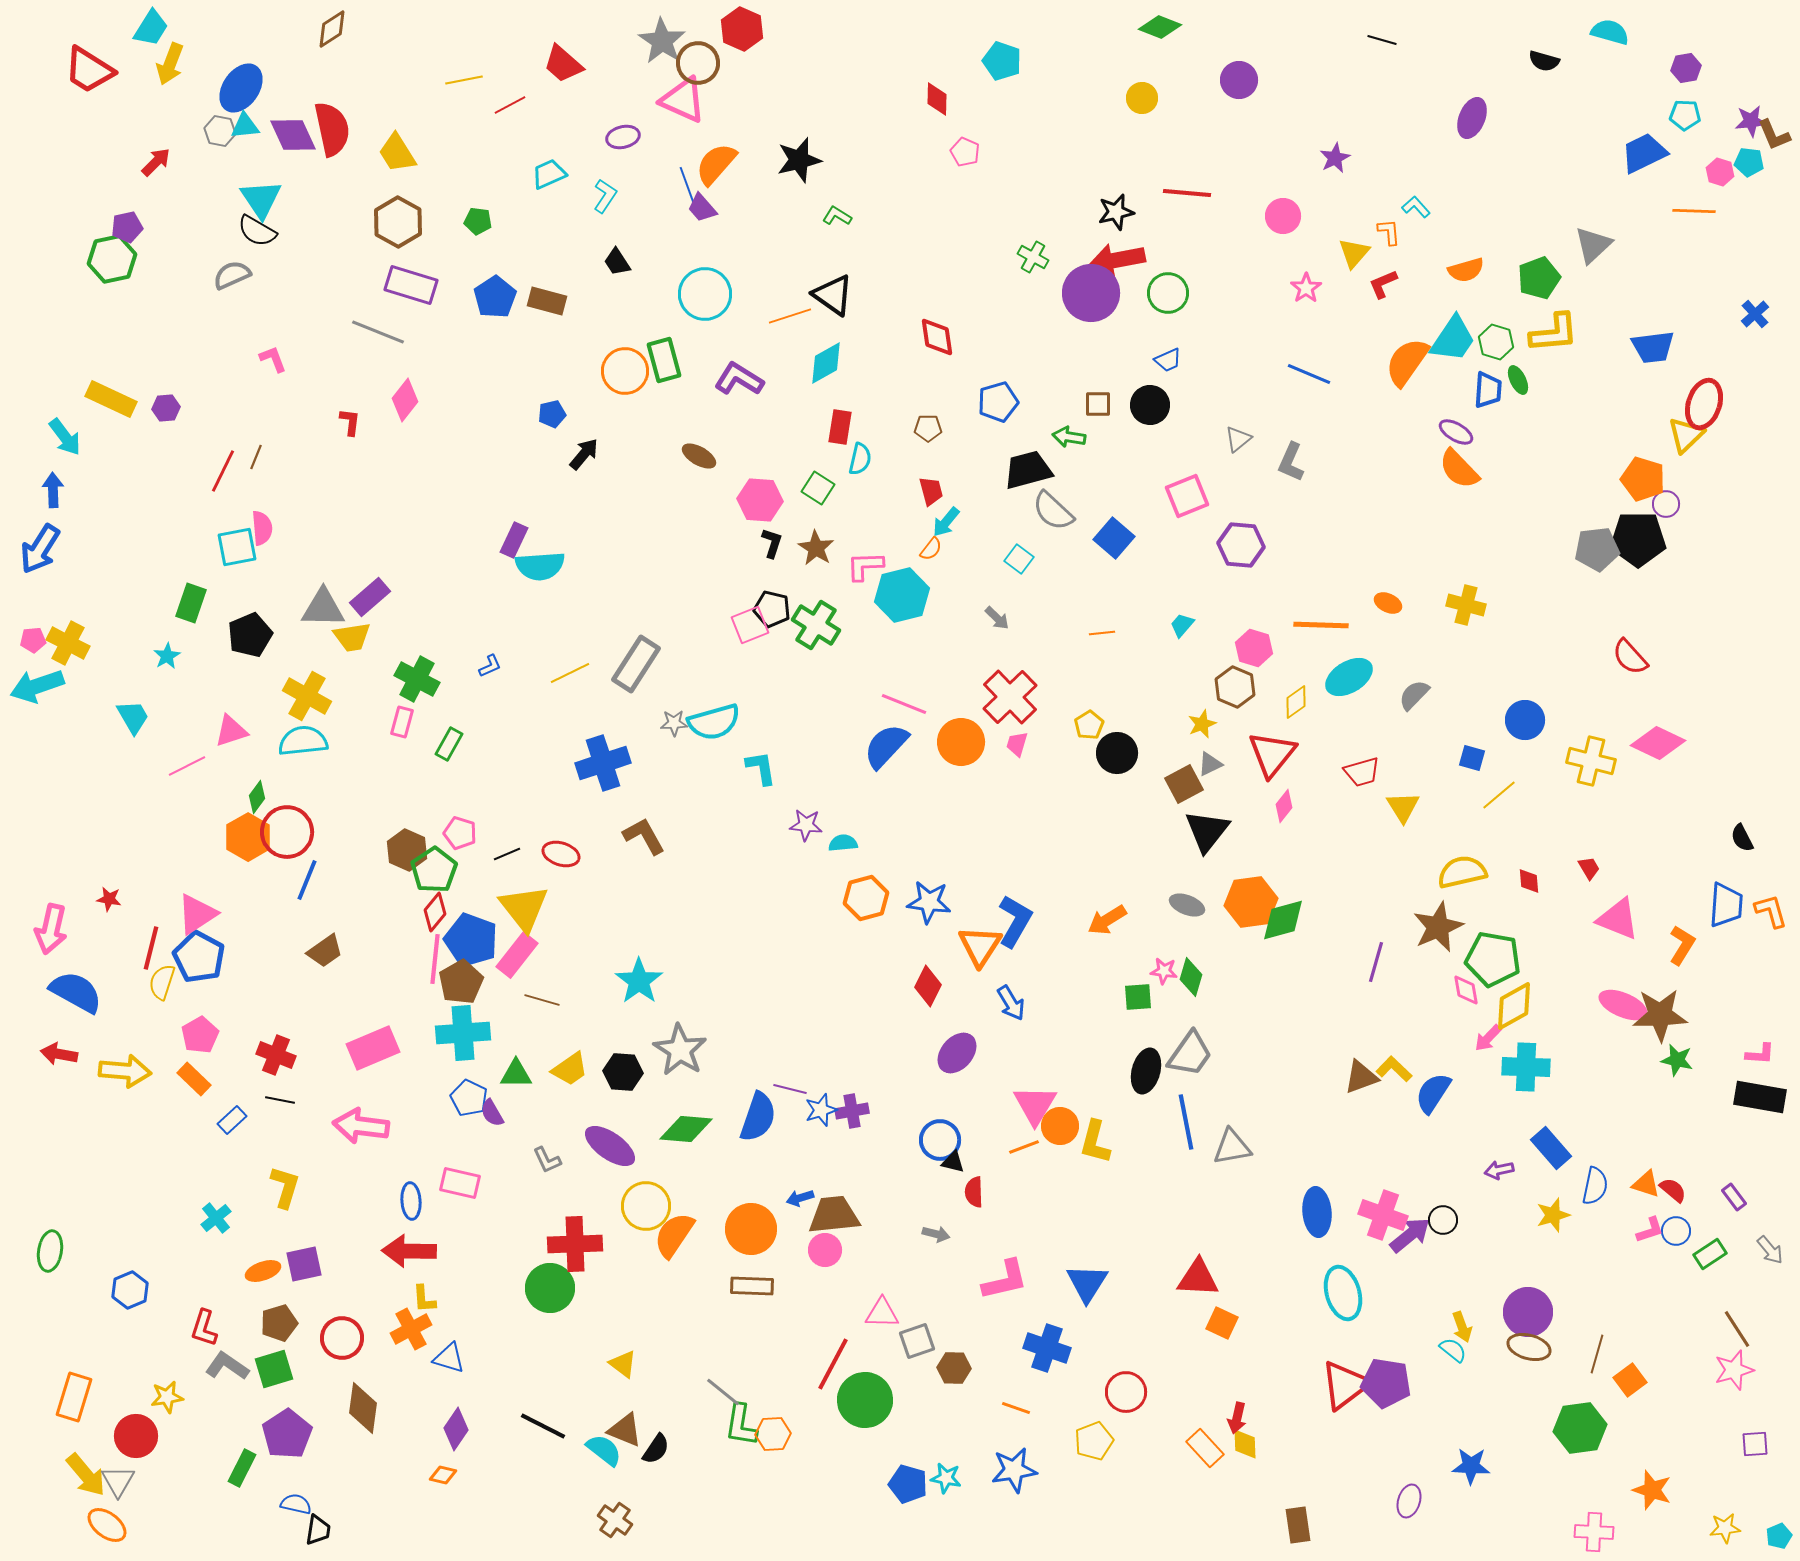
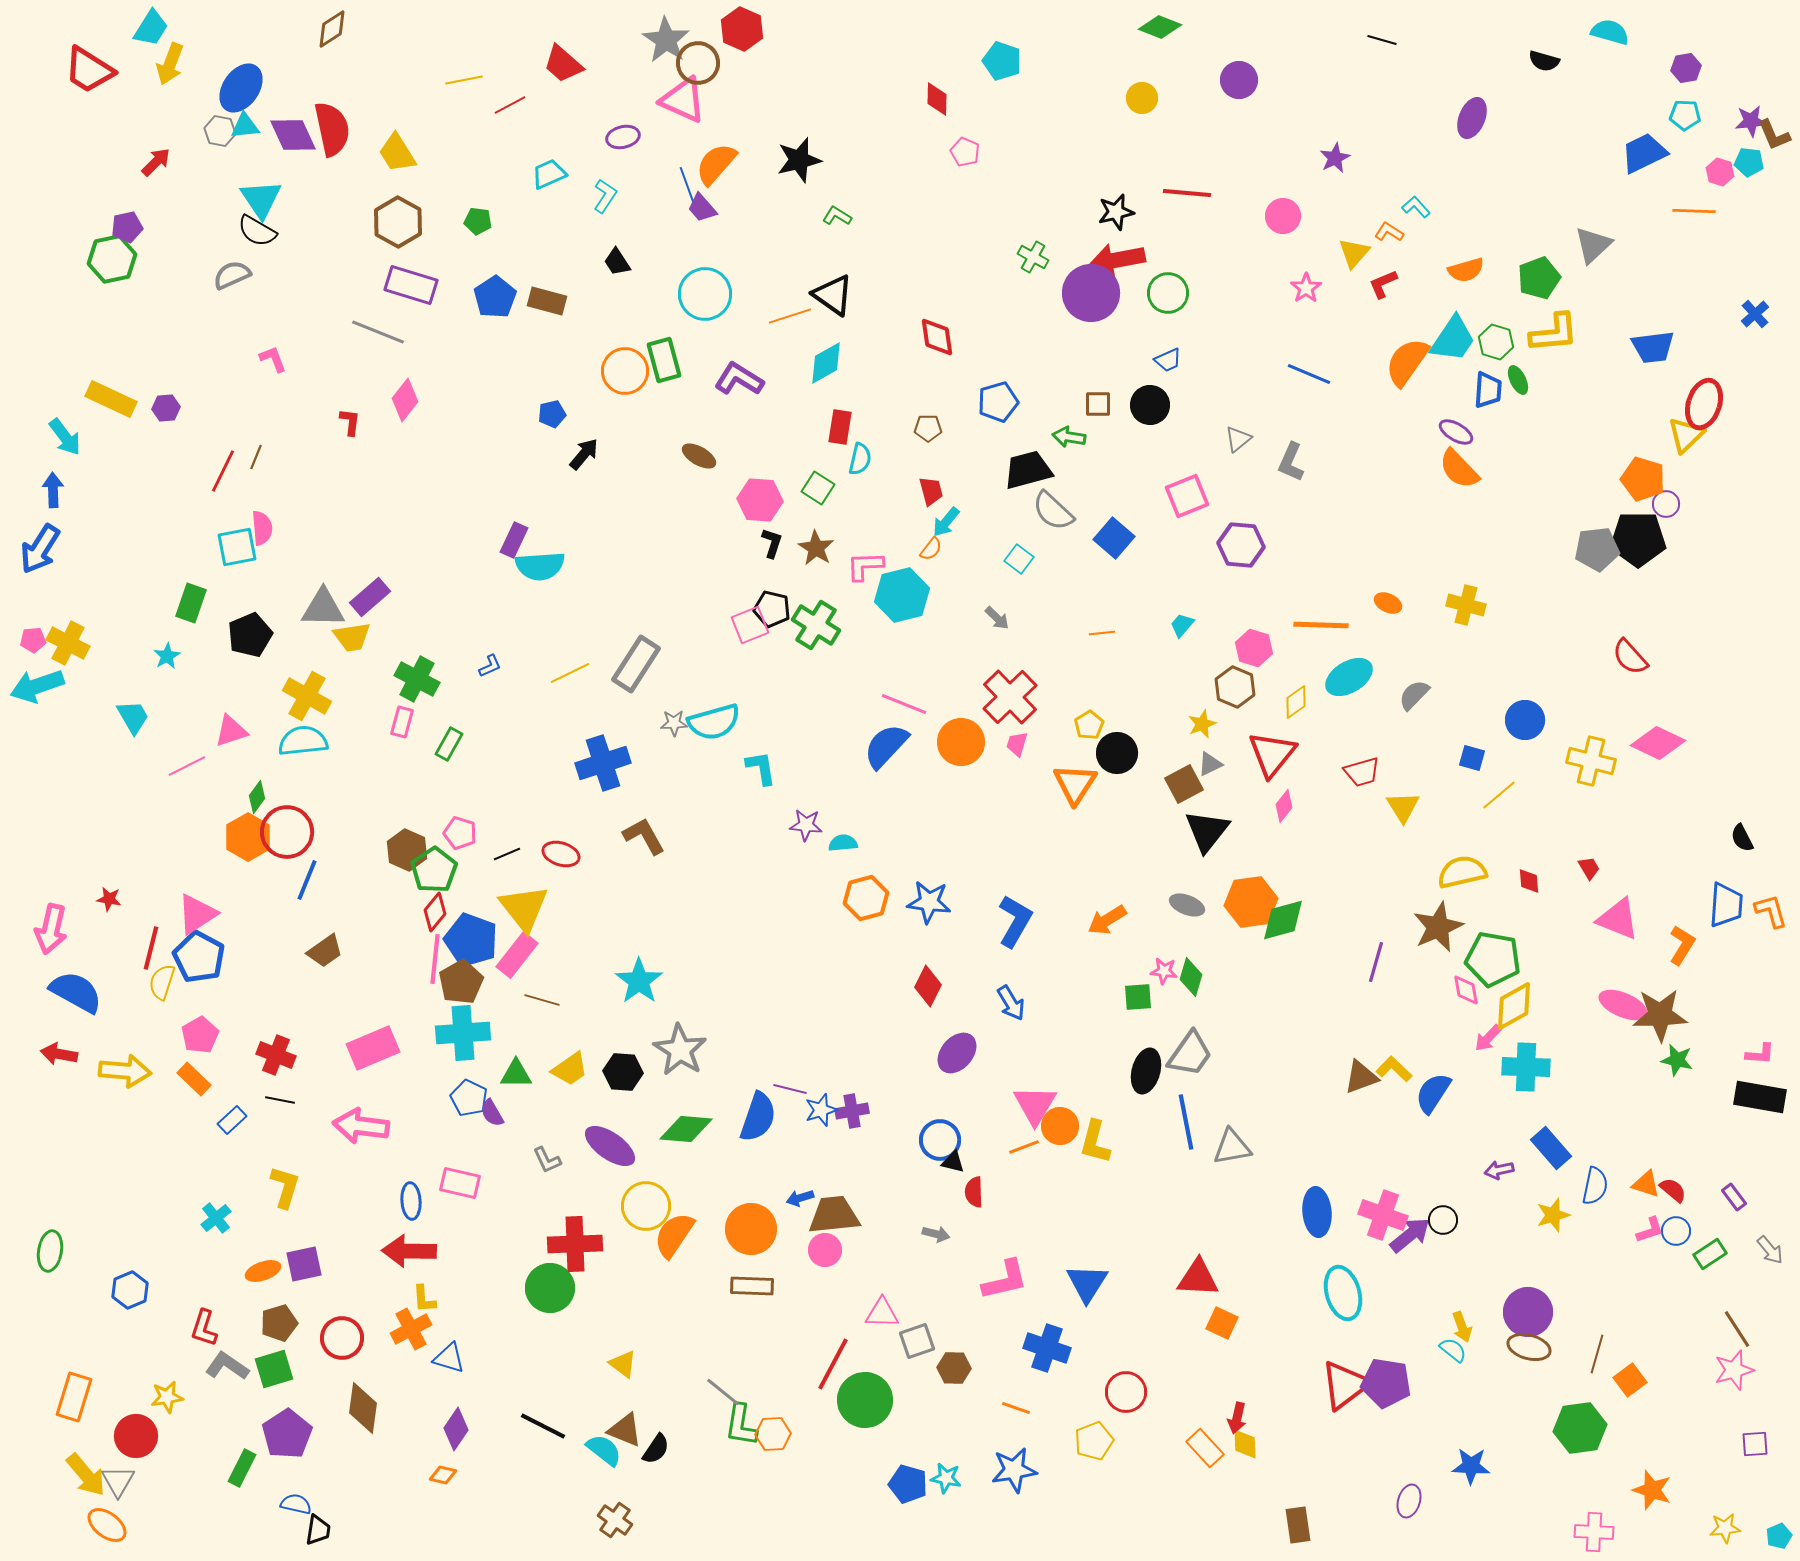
gray star at (662, 41): moved 4 px right, 1 px up
orange L-shape at (1389, 232): rotated 52 degrees counterclockwise
orange triangle at (980, 946): moved 95 px right, 162 px up
